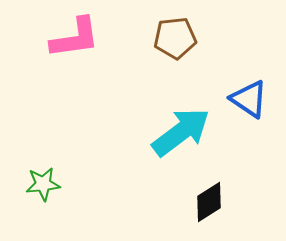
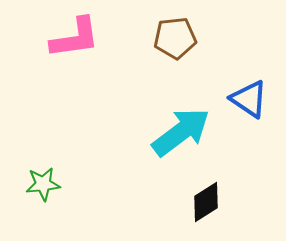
black diamond: moved 3 px left
